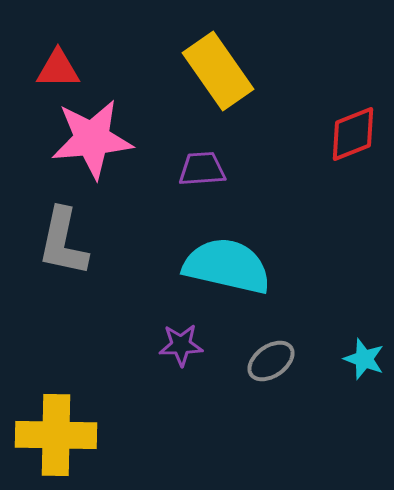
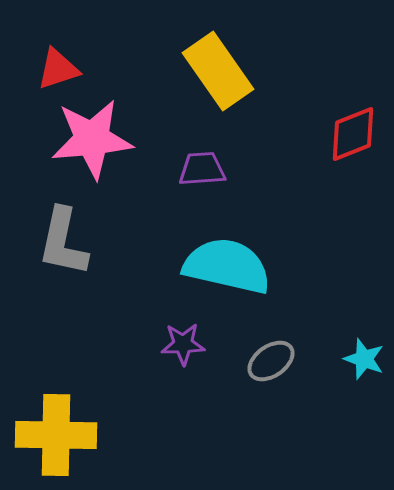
red triangle: rotated 18 degrees counterclockwise
purple star: moved 2 px right, 1 px up
